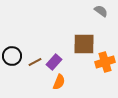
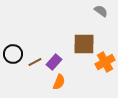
black circle: moved 1 px right, 2 px up
orange cross: rotated 12 degrees counterclockwise
